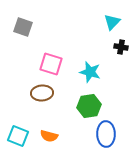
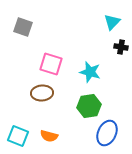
blue ellipse: moved 1 px right, 1 px up; rotated 25 degrees clockwise
